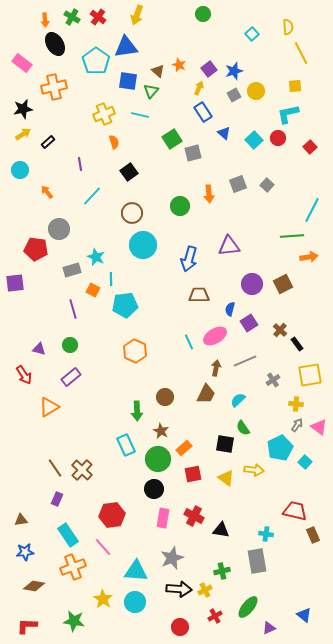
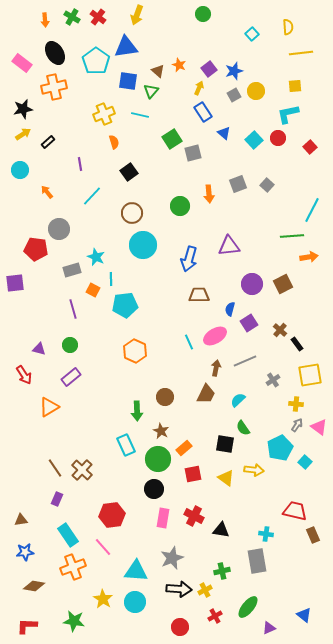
black ellipse at (55, 44): moved 9 px down
yellow line at (301, 53): rotated 70 degrees counterclockwise
